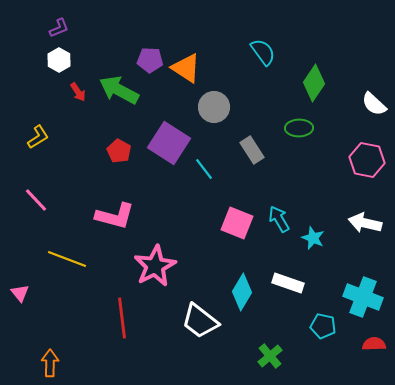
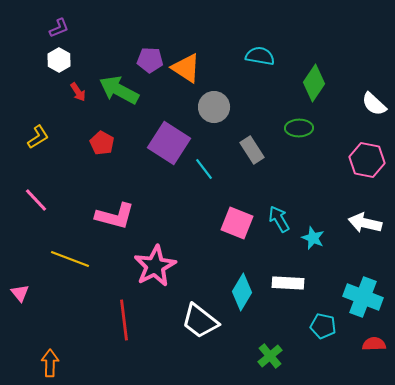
cyan semicircle: moved 3 px left, 4 px down; rotated 44 degrees counterclockwise
red pentagon: moved 17 px left, 8 px up
yellow line: moved 3 px right
white rectangle: rotated 16 degrees counterclockwise
red line: moved 2 px right, 2 px down
